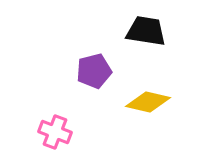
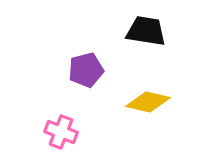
purple pentagon: moved 8 px left, 1 px up
pink cross: moved 6 px right
